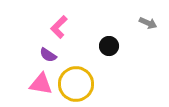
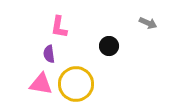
pink L-shape: rotated 35 degrees counterclockwise
purple semicircle: moved 1 px right, 1 px up; rotated 48 degrees clockwise
